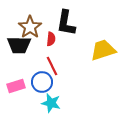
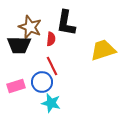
brown star: rotated 15 degrees counterclockwise
